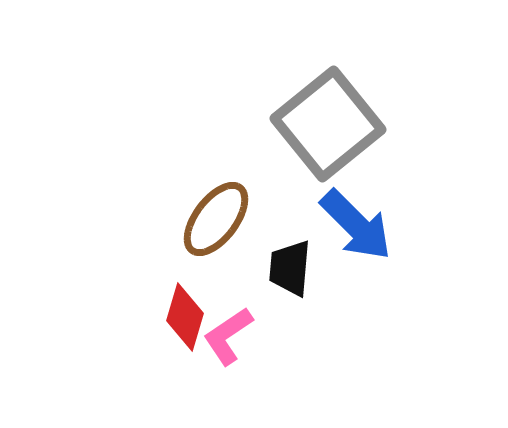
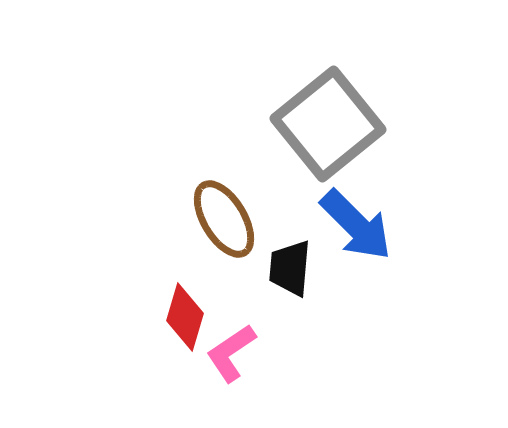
brown ellipse: moved 8 px right; rotated 68 degrees counterclockwise
pink L-shape: moved 3 px right, 17 px down
